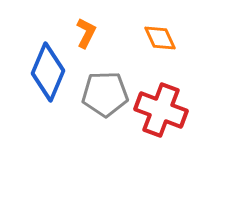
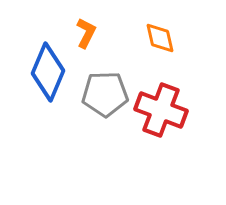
orange diamond: rotated 12 degrees clockwise
